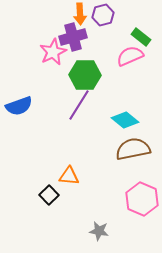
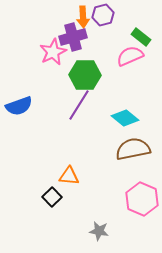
orange arrow: moved 3 px right, 3 px down
cyan diamond: moved 2 px up
black square: moved 3 px right, 2 px down
